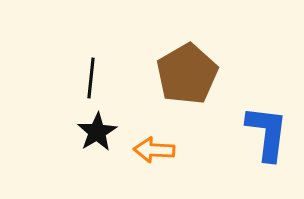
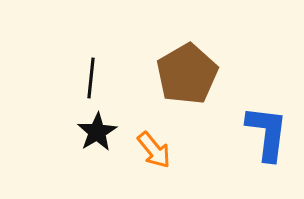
orange arrow: rotated 132 degrees counterclockwise
